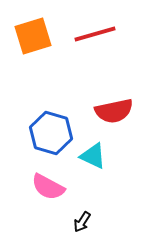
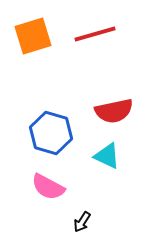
cyan triangle: moved 14 px right
